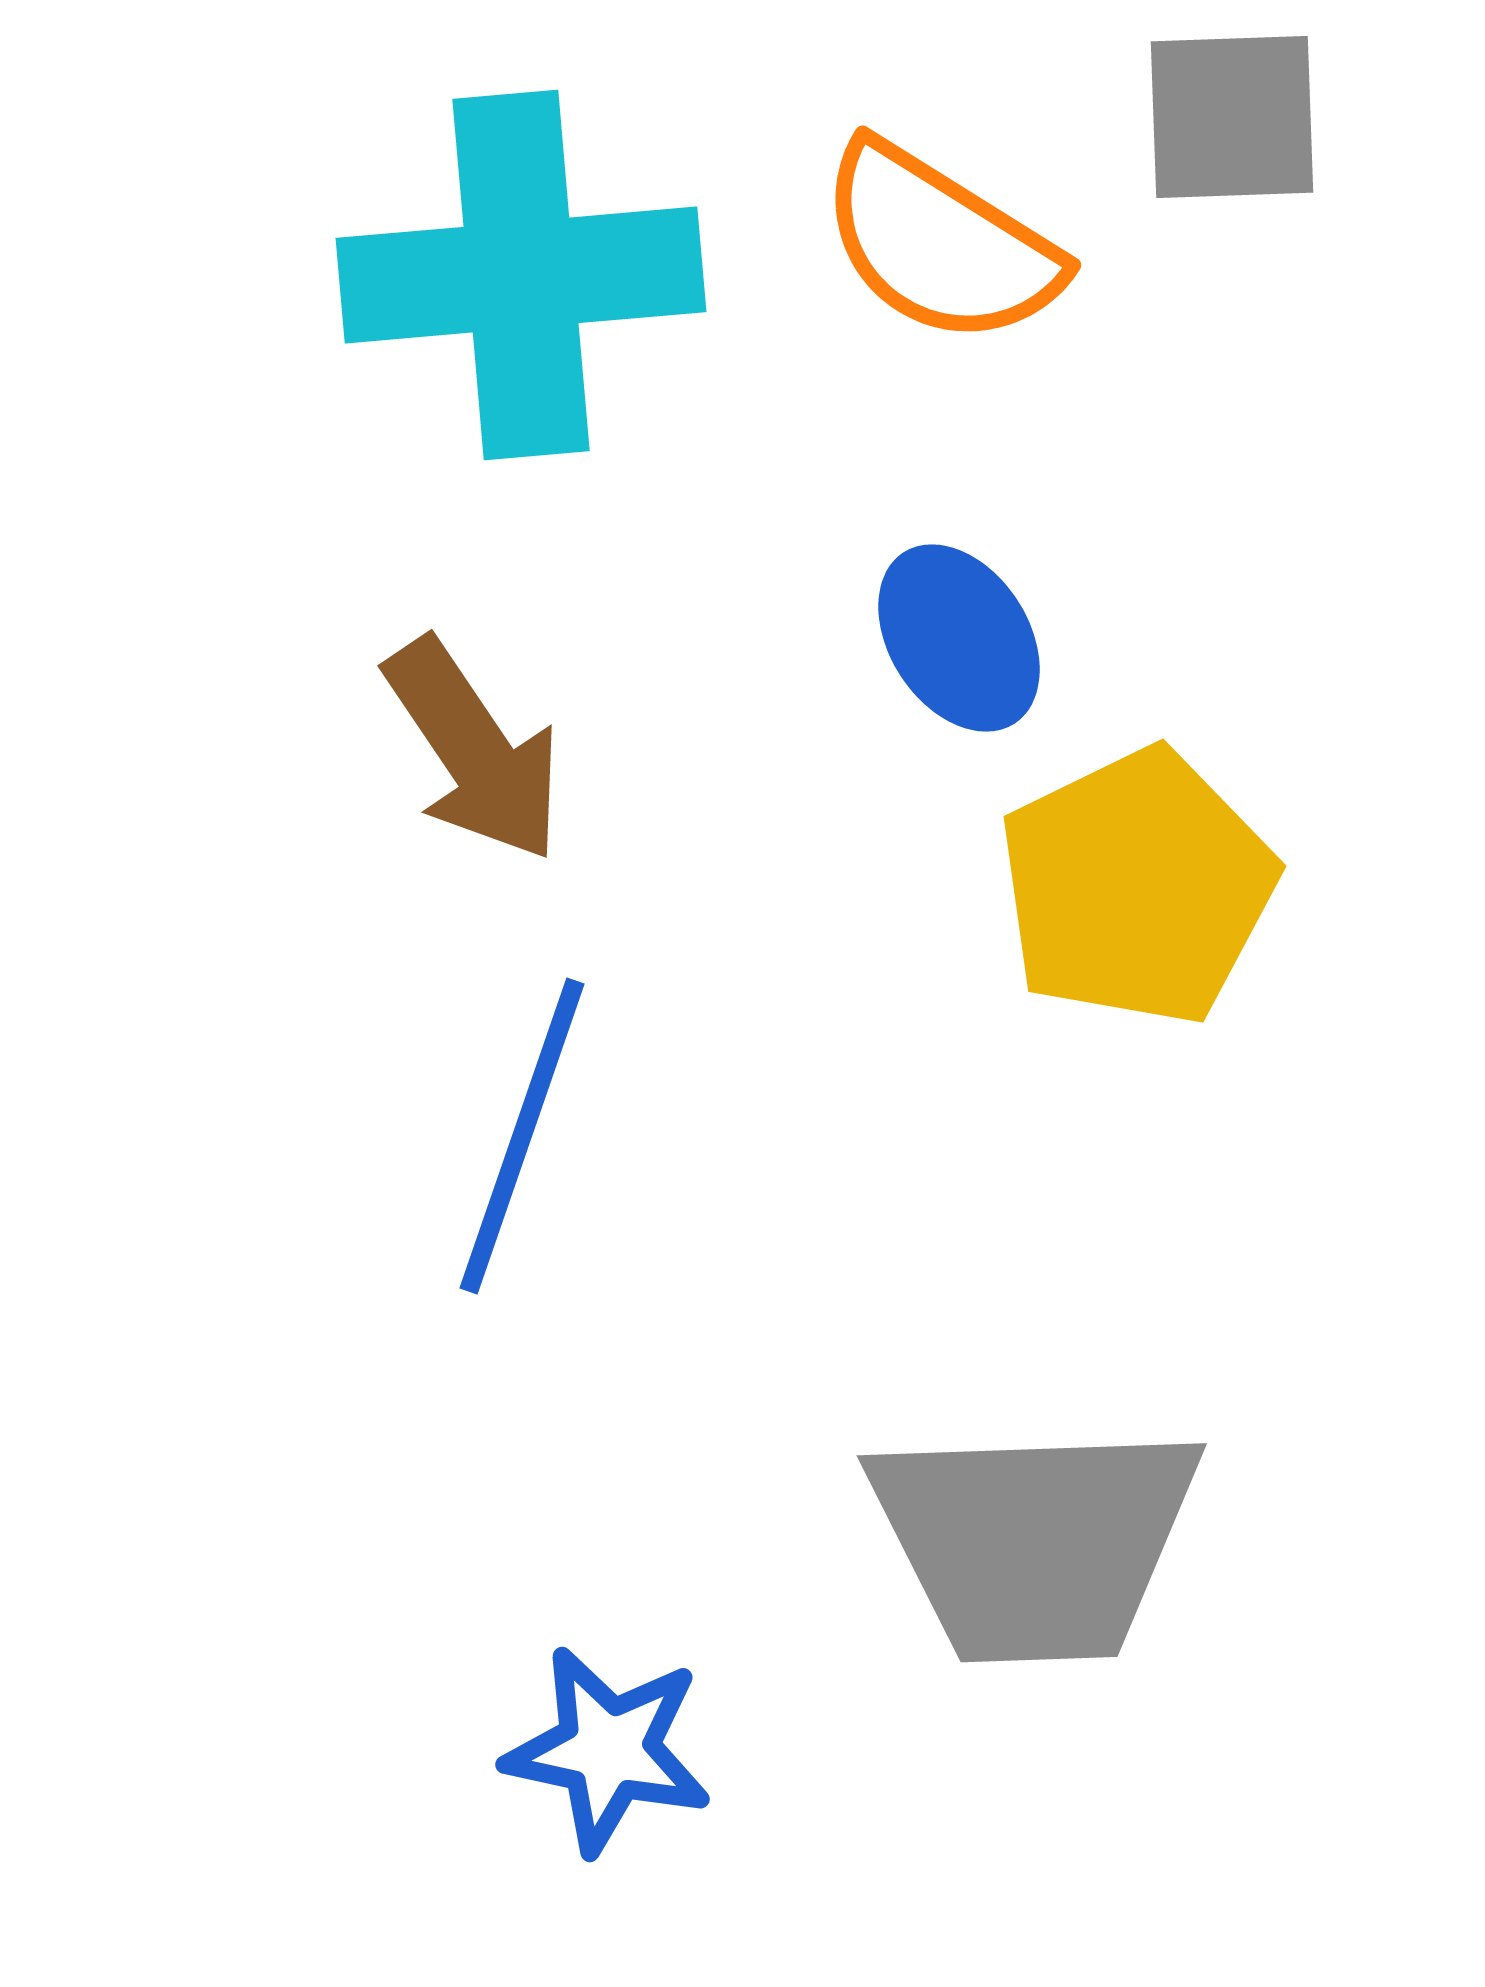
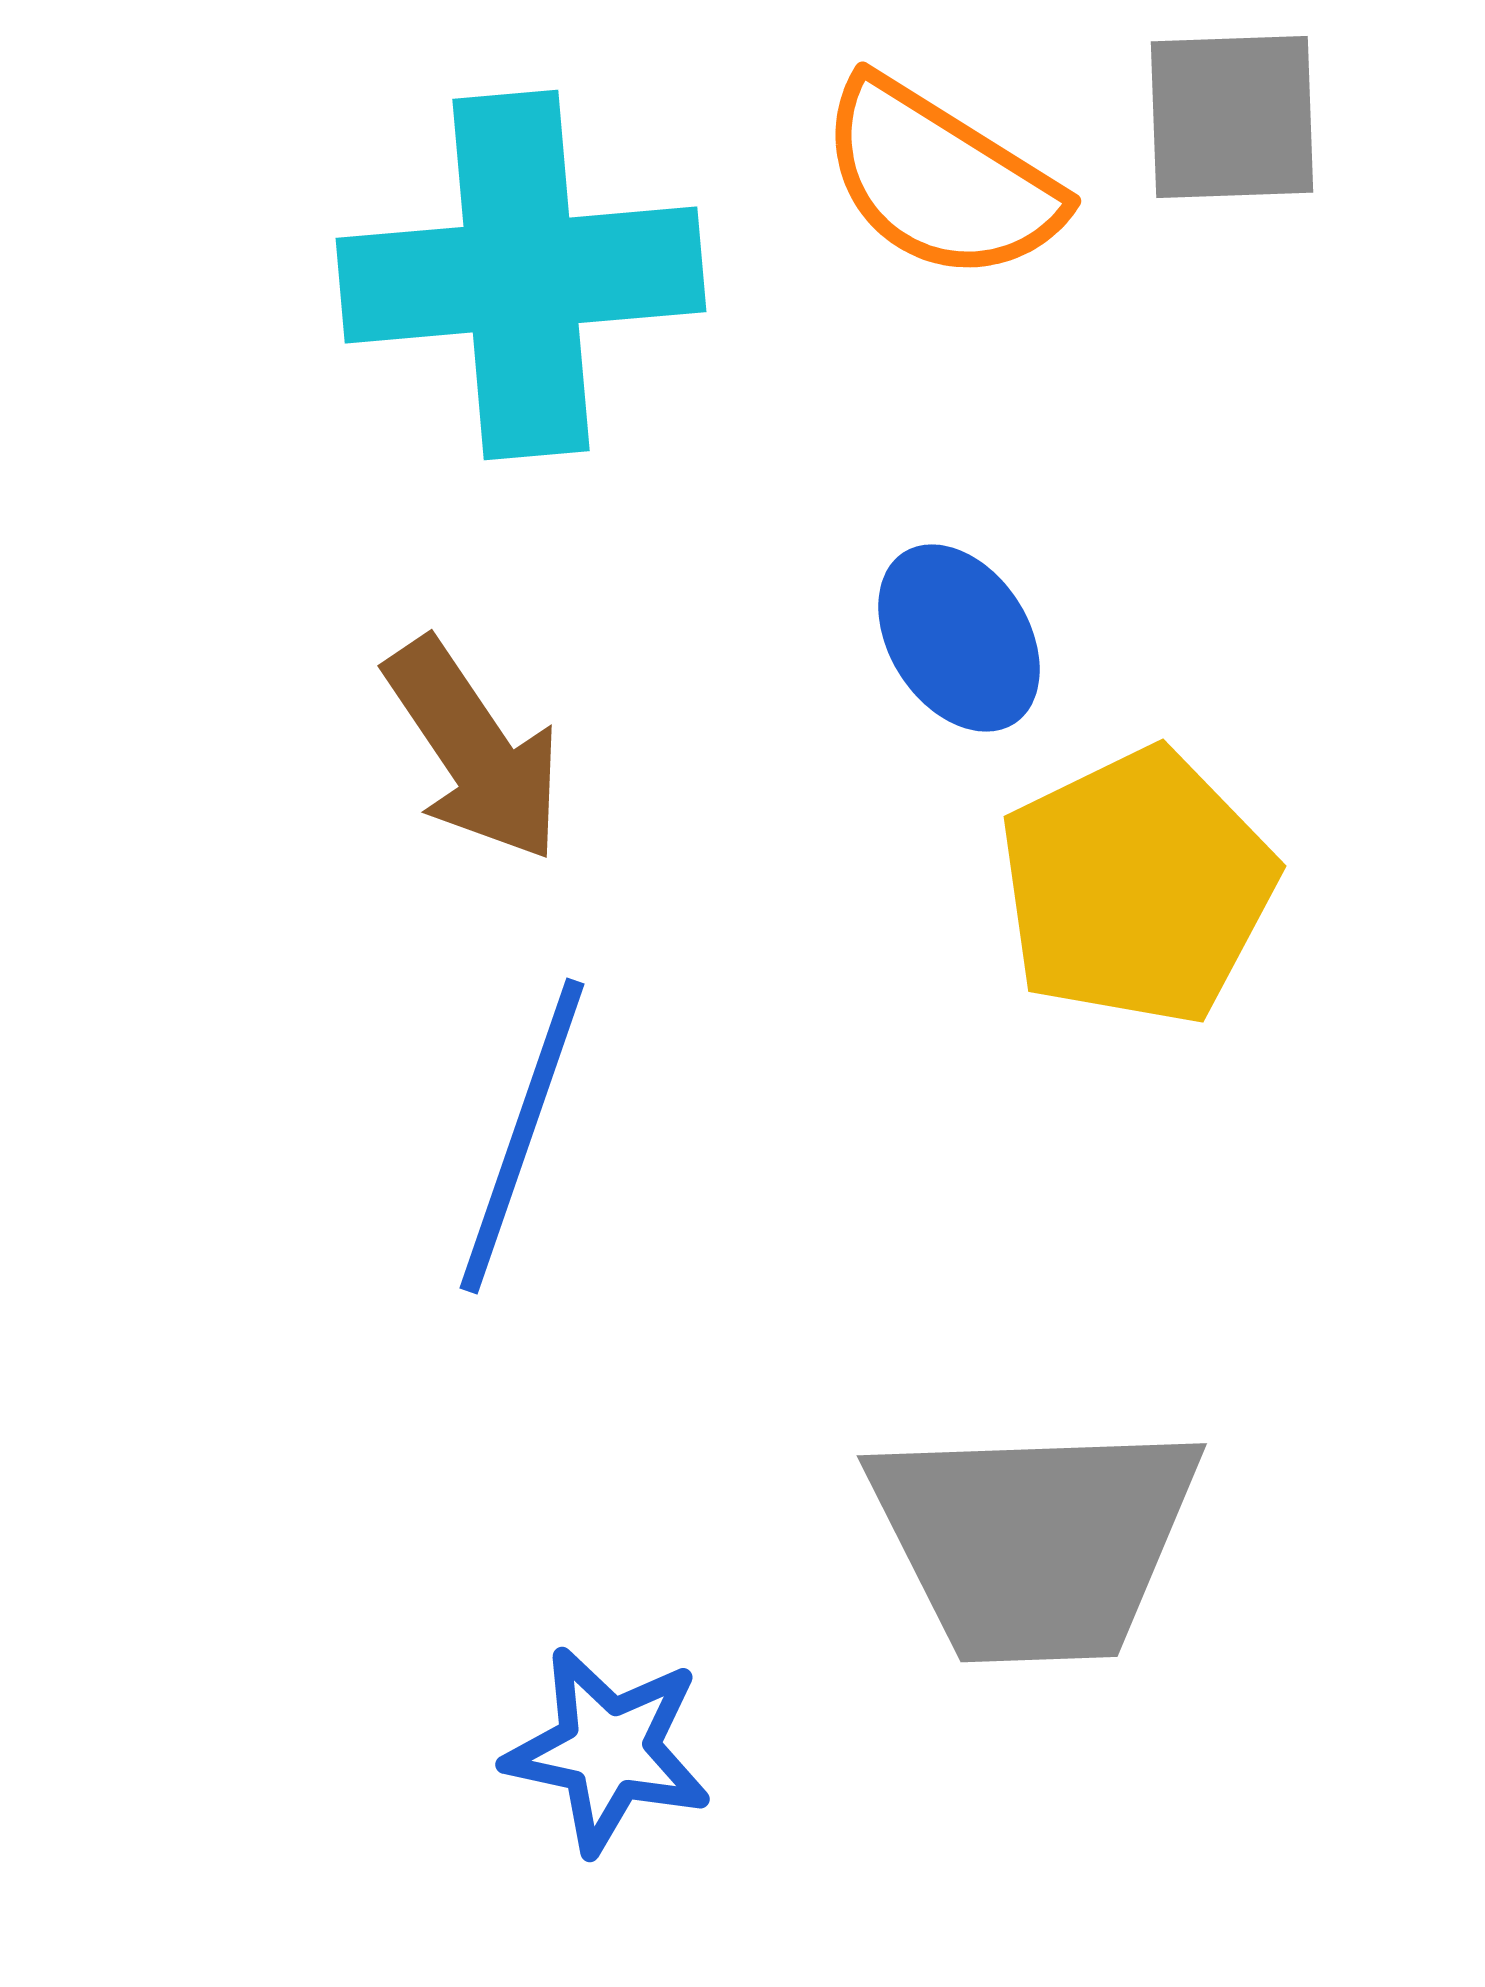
orange semicircle: moved 64 px up
